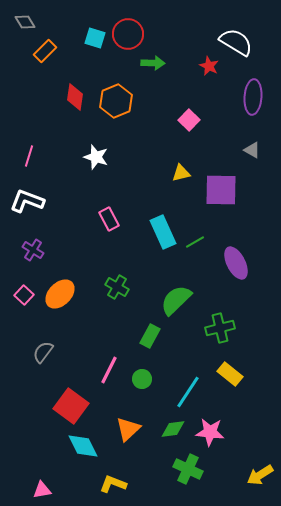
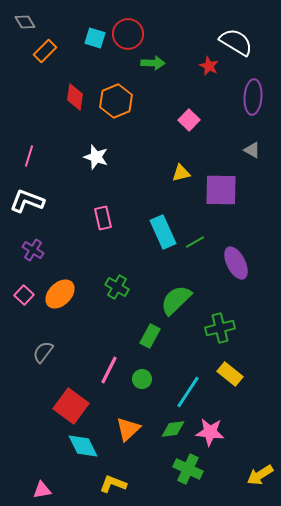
pink rectangle at (109, 219): moved 6 px left, 1 px up; rotated 15 degrees clockwise
